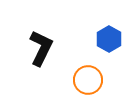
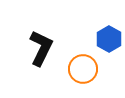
orange circle: moved 5 px left, 11 px up
